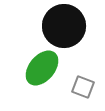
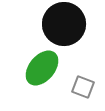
black circle: moved 2 px up
